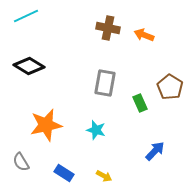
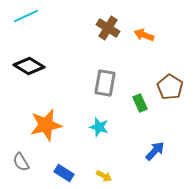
brown cross: rotated 20 degrees clockwise
cyan star: moved 3 px right, 3 px up
